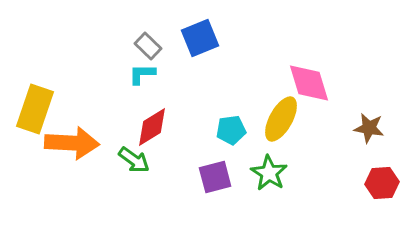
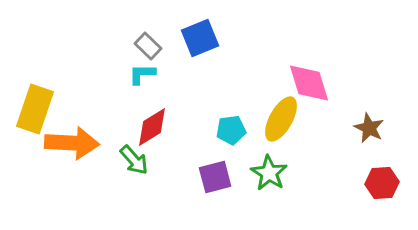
brown star: rotated 16 degrees clockwise
green arrow: rotated 12 degrees clockwise
